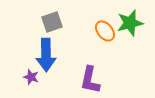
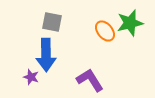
gray square: rotated 30 degrees clockwise
purple L-shape: rotated 136 degrees clockwise
